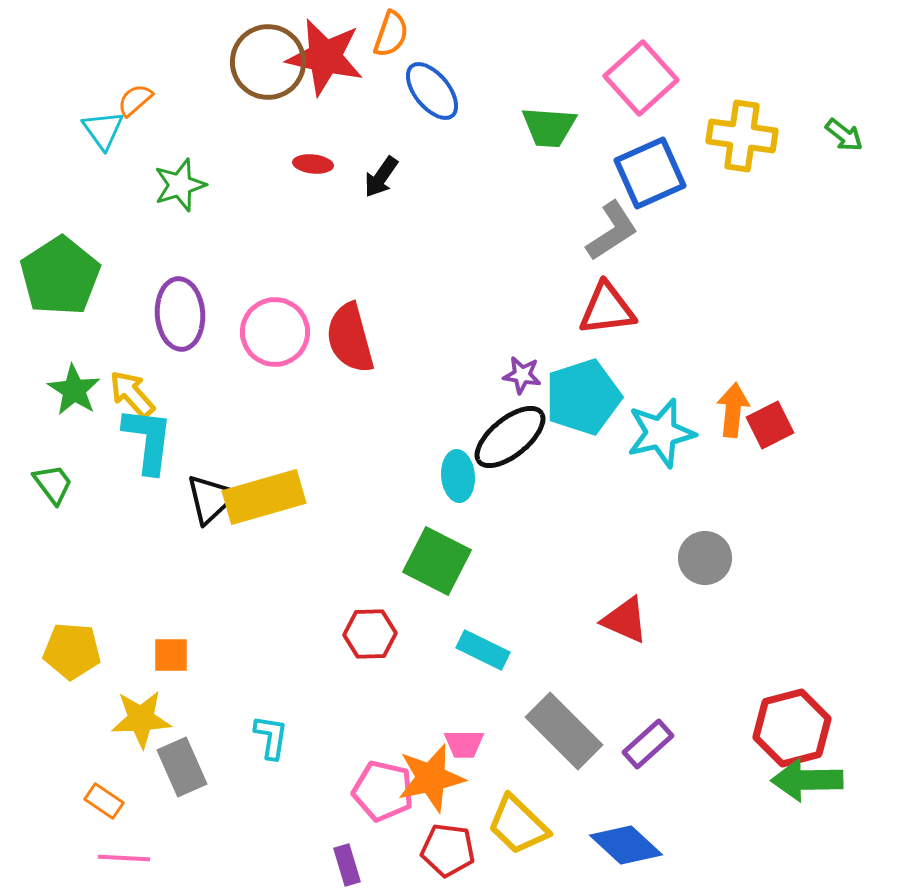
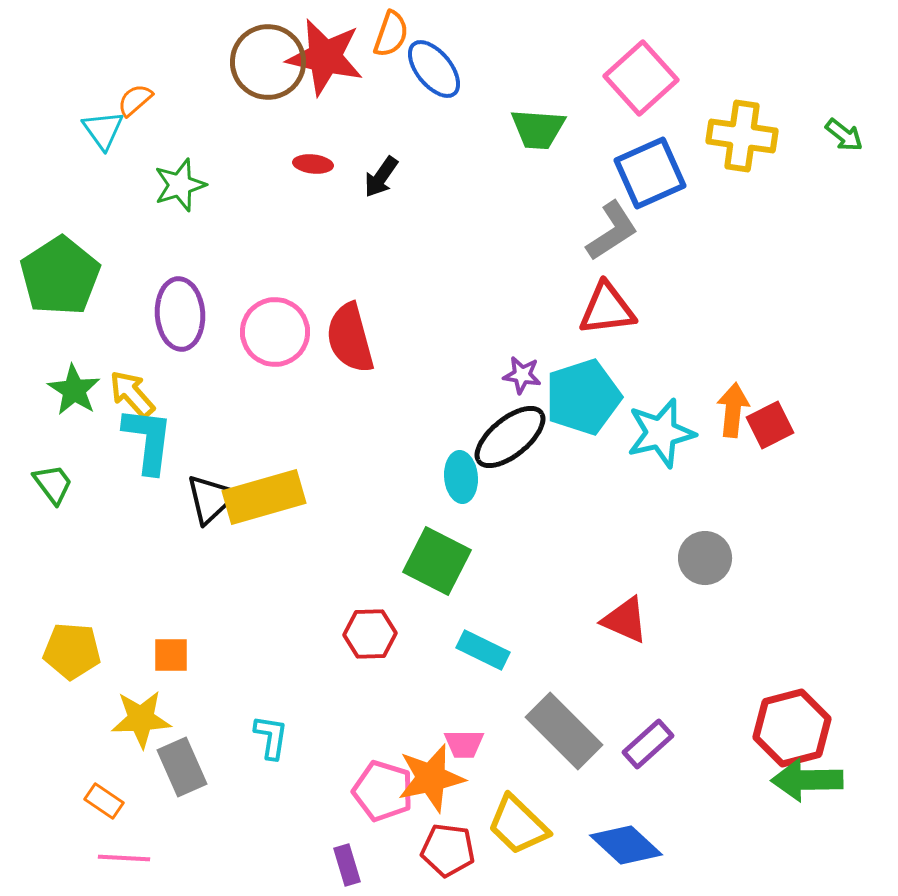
blue ellipse at (432, 91): moved 2 px right, 22 px up
green trapezoid at (549, 127): moved 11 px left, 2 px down
cyan ellipse at (458, 476): moved 3 px right, 1 px down
pink pentagon at (383, 791): rotated 4 degrees clockwise
